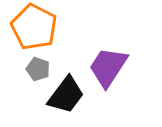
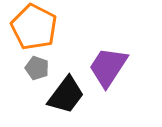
gray pentagon: moved 1 px left, 1 px up
